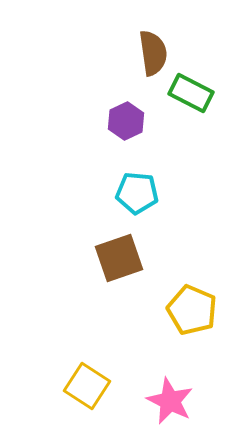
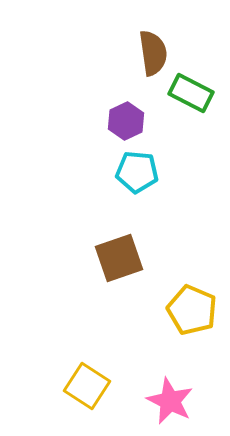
cyan pentagon: moved 21 px up
